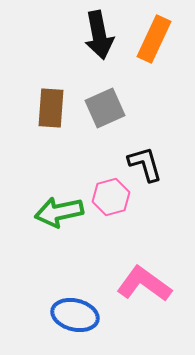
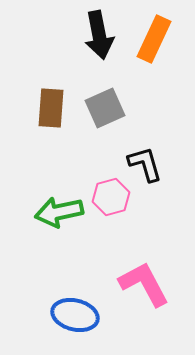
pink L-shape: rotated 26 degrees clockwise
